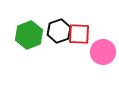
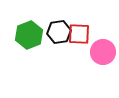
black hexagon: moved 1 px down; rotated 10 degrees clockwise
